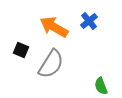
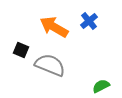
gray semicircle: moved 1 px left, 1 px down; rotated 100 degrees counterclockwise
green semicircle: rotated 84 degrees clockwise
